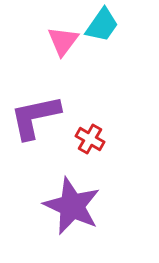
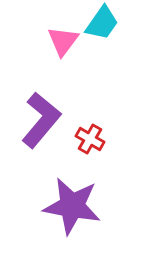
cyan trapezoid: moved 2 px up
purple L-shape: moved 6 px right, 3 px down; rotated 142 degrees clockwise
purple star: rotated 14 degrees counterclockwise
